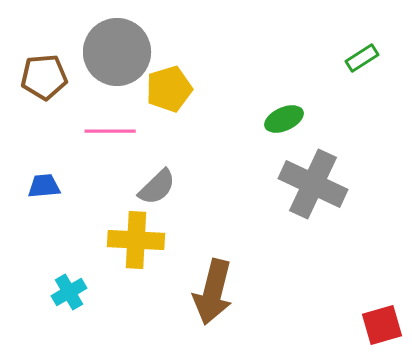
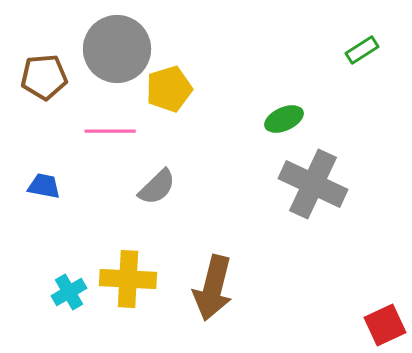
gray circle: moved 3 px up
green rectangle: moved 8 px up
blue trapezoid: rotated 16 degrees clockwise
yellow cross: moved 8 px left, 39 px down
brown arrow: moved 4 px up
red square: moved 3 px right; rotated 9 degrees counterclockwise
